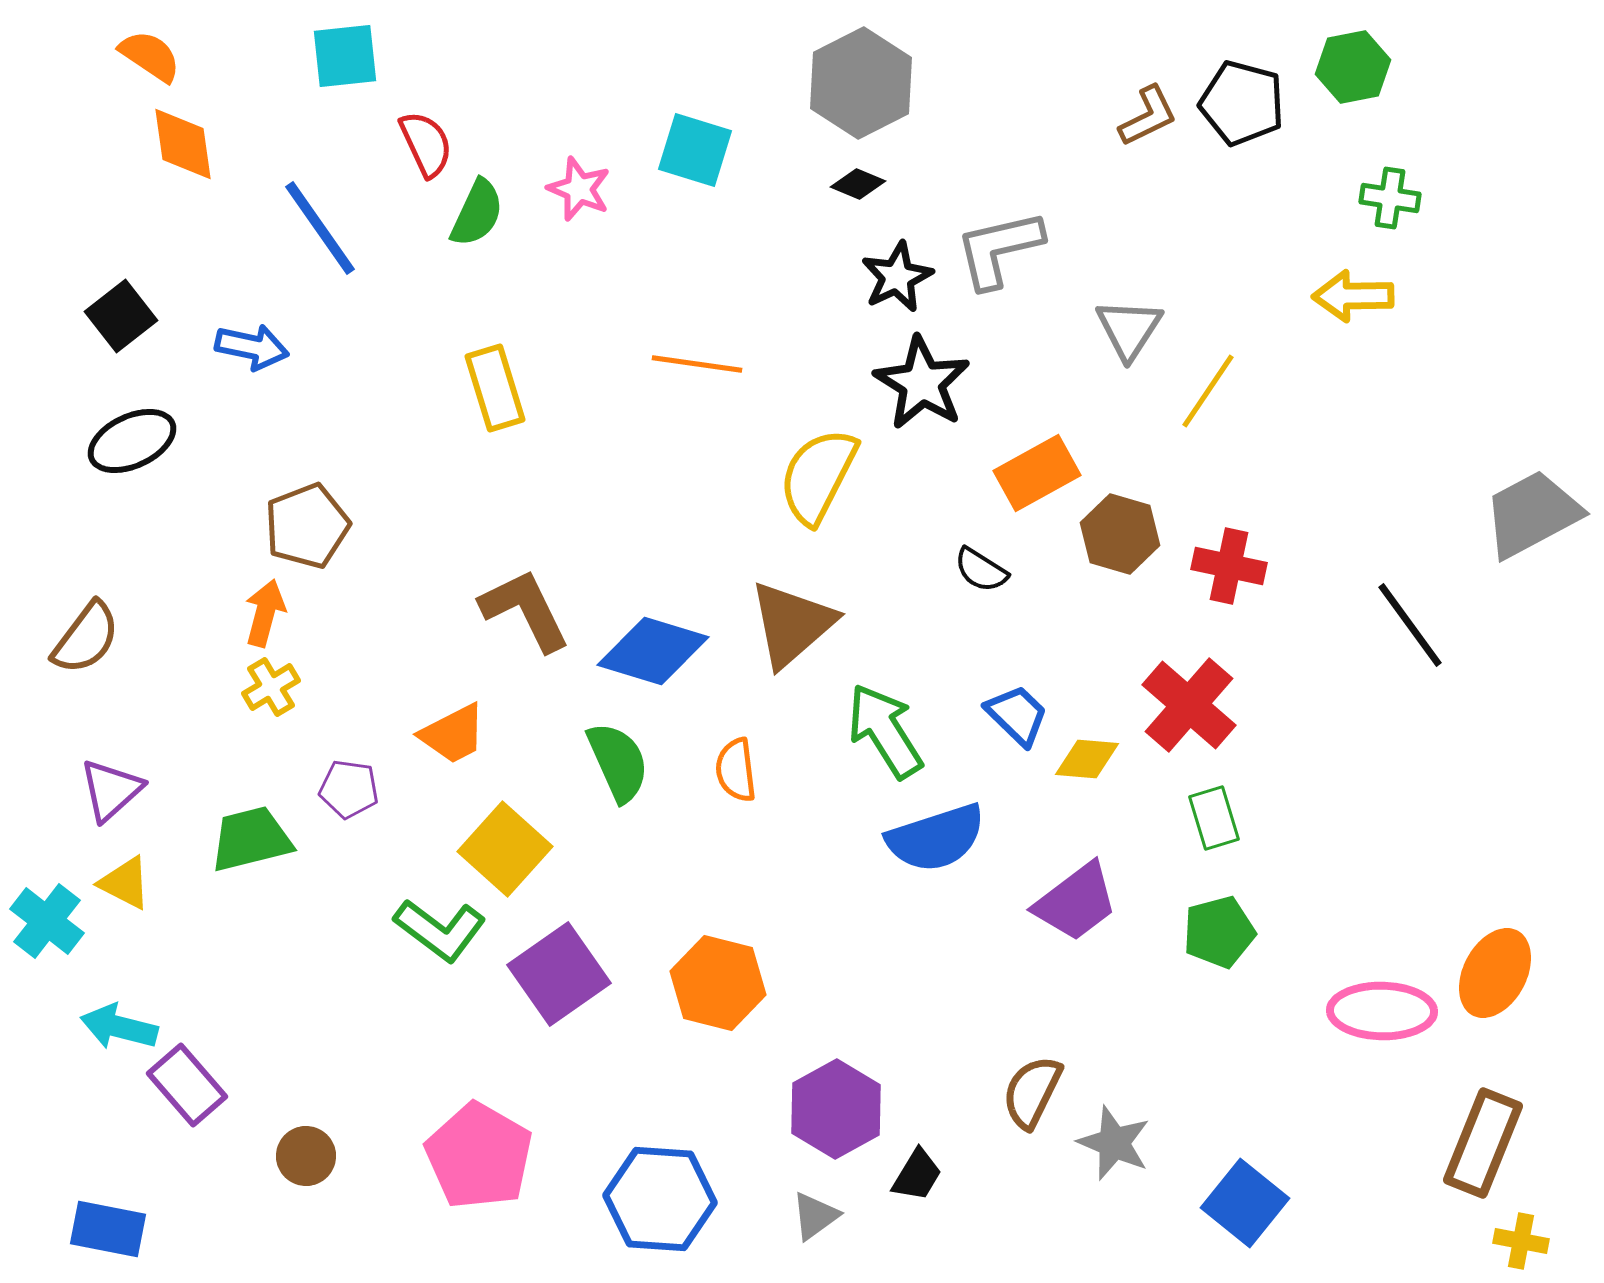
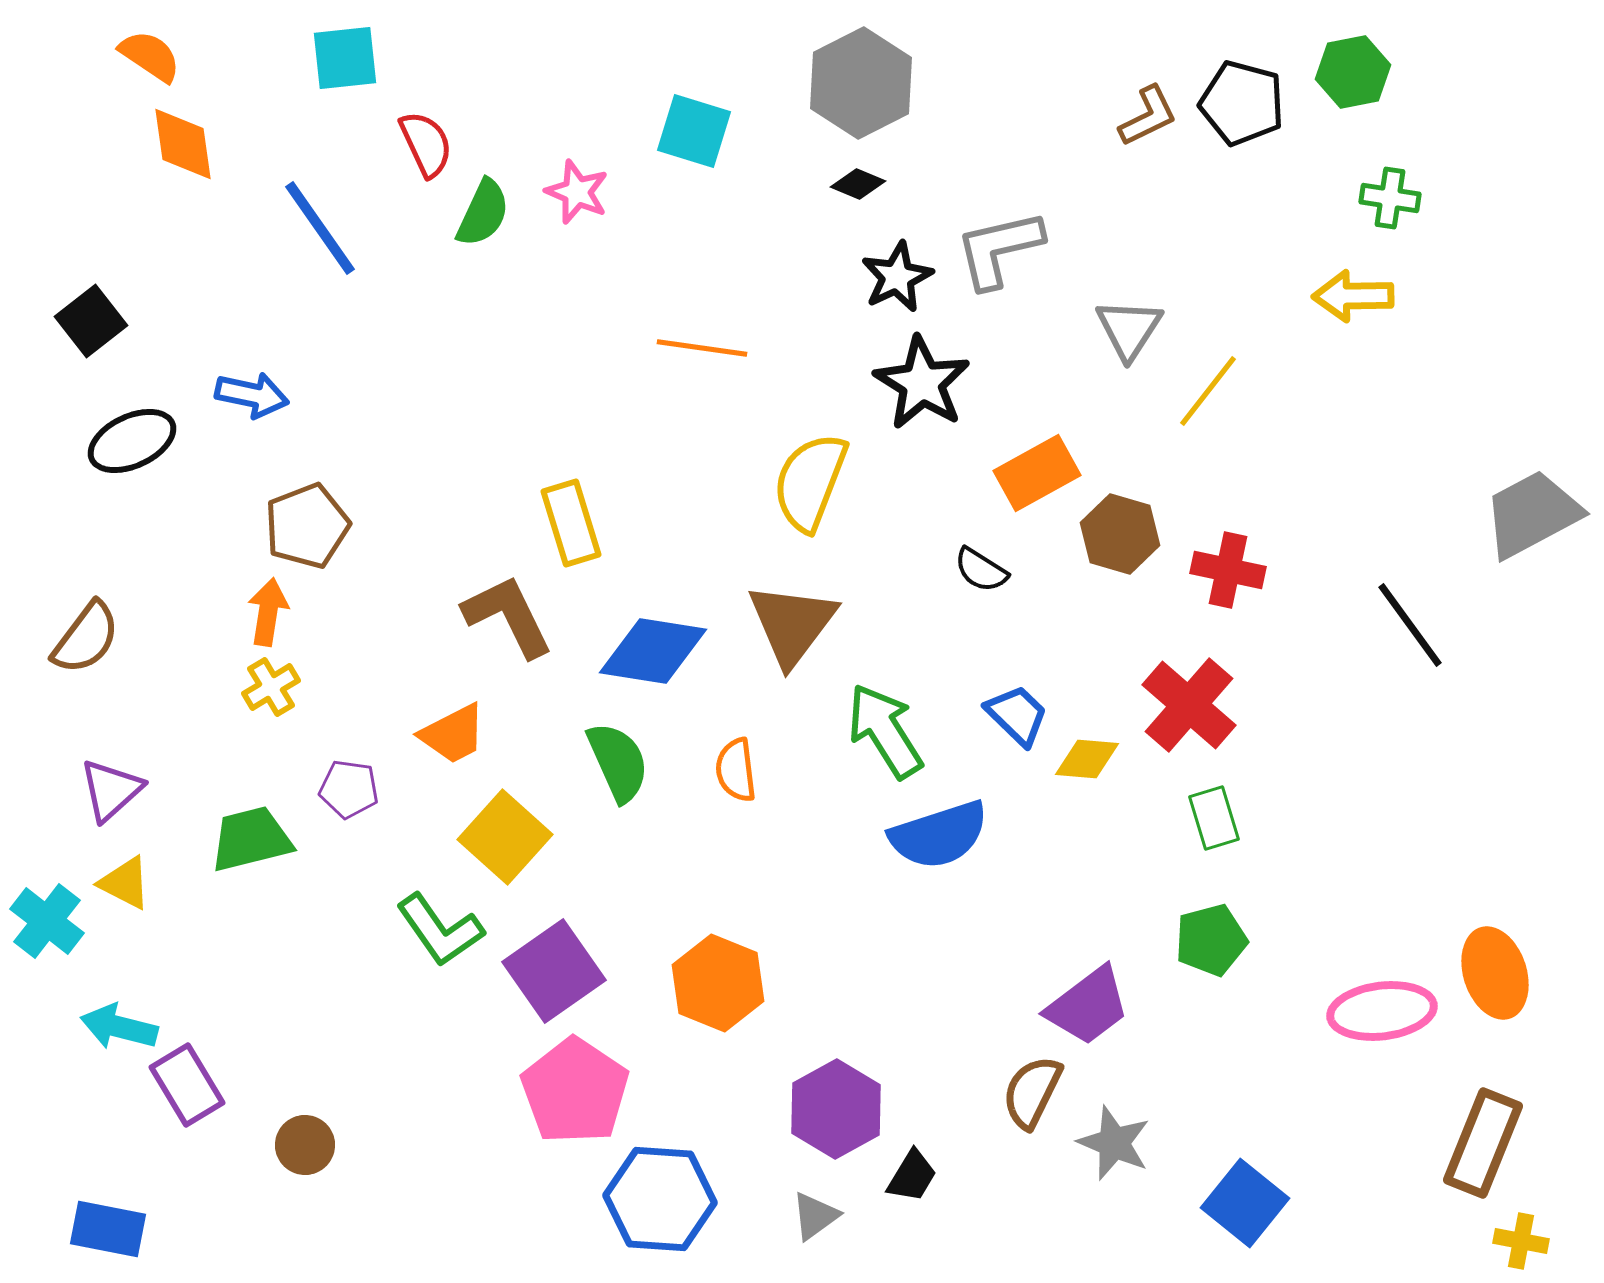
cyan square at (345, 56): moved 2 px down
green hexagon at (1353, 67): moved 5 px down
cyan square at (695, 150): moved 1 px left, 19 px up
pink star at (579, 189): moved 2 px left, 3 px down
green semicircle at (477, 213): moved 6 px right
black square at (121, 316): moved 30 px left, 5 px down
blue arrow at (252, 347): moved 48 px down
orange line at (697, 364): moved 5 px right, 16 px up
yellow rectangle at (495, 388): moved 76 px right, 135 px down
yellow line at (1208, 391): rotated 4 degrees clockwise
yellow semicircle at (818, 476): moved 8 px left, 6 px down; rotated 6 degrees counterclockwise
red cross at (1229, 566): moved 1 px left, 4 px down
brown L-shape at (525, 610): moved 17 px left, 6 px down
orange arrow at (265, 613): moved 3 px right, 1 px up; rotated 6 degrees counterclockwise
brown triangle at (792, 624): rotated 12 degrees counterclockwise
blue diamond at (653, 651): rotated 8 degrees counterclockwise
blue semicircle at (936, 838): moved 3 px right, 3 px up
yellow square at (505, 849): moved 12 px up
purple trapezoid at (1076, 902): moved 12 px right, 104 px down
green L-shape at (440, 930): rotated 18 degrees clockwise
green pentagon at (1219, 932): moved 8 px left, 8 px down
orange ellipse at (1495, 973): rotated 46 degrees counterclockwise
purple square at (559, 974): moved 5 px left, 3 px up
orange hexagon at (718, 983): rotated 8 degrees clockwise
pink ellipse at (1382, 1011): rotated 8 degrees counterclockwise
purple rectangle at (187, 1085): rotated 10 degrees clockwise
brown circle at (306, 1156): moved 1 px left, 11 px up
pink pentagon at (479, 1156): moved 96 px right, 65 px up; rotated 4 degrees clockwise
black trapezoid at (917, 1175): moved 5 px left, 1 px down
